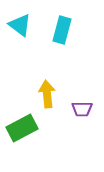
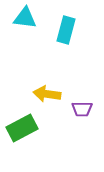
cyan triangle: moved 5 px right, 7 px up; rotated 30 degrees counterclockwise
cyan rectangle: moved 4 px right
yellow arrow: rotated 76 degrees counterclockwise
